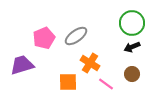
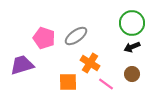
pink pentagon: rotated 30 degrees counterclockwise
